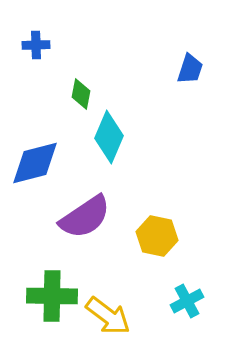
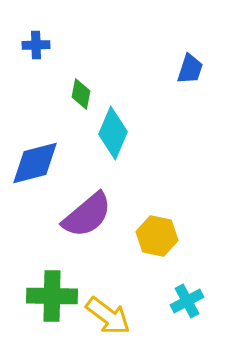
cyan diamond: moved 4 px right, 4 px up
purple semicircle: moved 2 px right, 2 px up; rotated 6 degrees counterclockwise
